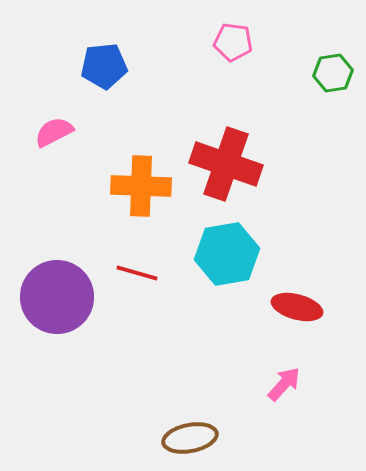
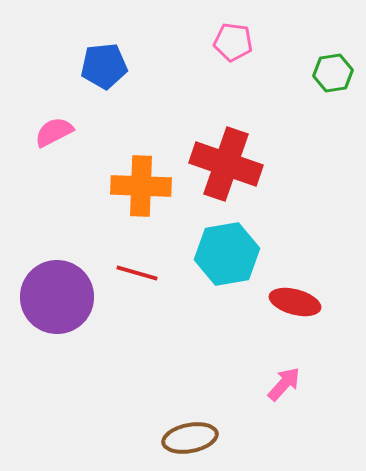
red ellipse: moved 2 px left, 5 px up
